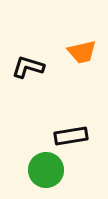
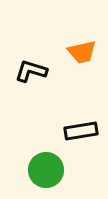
black L-shape: moved 3 px right, 4 px down
black rectangle: moved 10 px right, 5 px up
